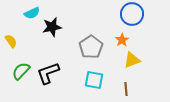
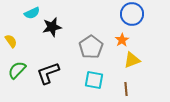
green semicircle: moved 4 px left, 1 px up
